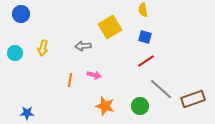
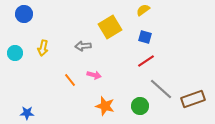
yellow semicircle: rotated 64 degrees clockwise
blue circle: moved 3 px right
orange line: rotated 48 degrees counterclockwise
